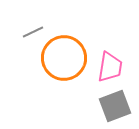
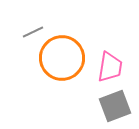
orange circle: moved 2 px left
